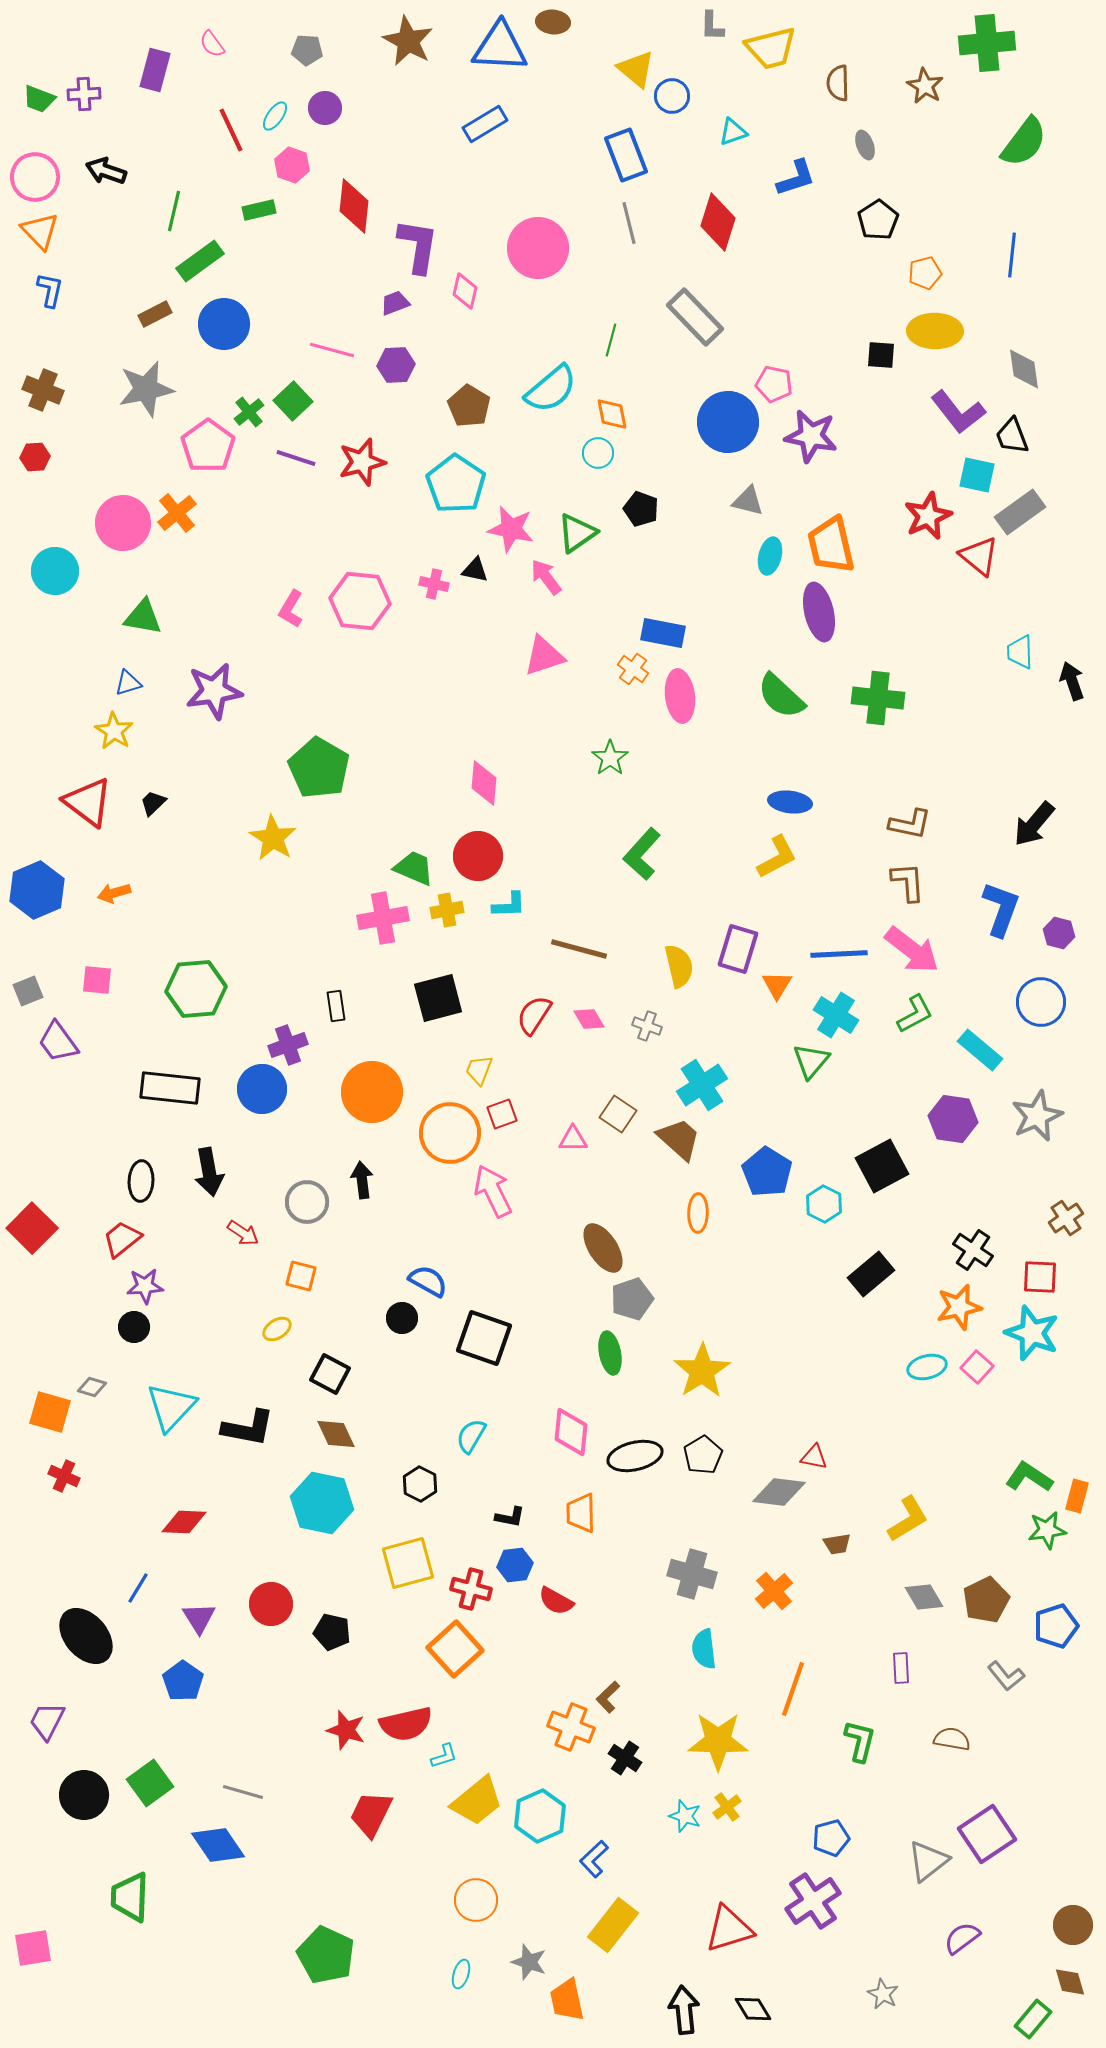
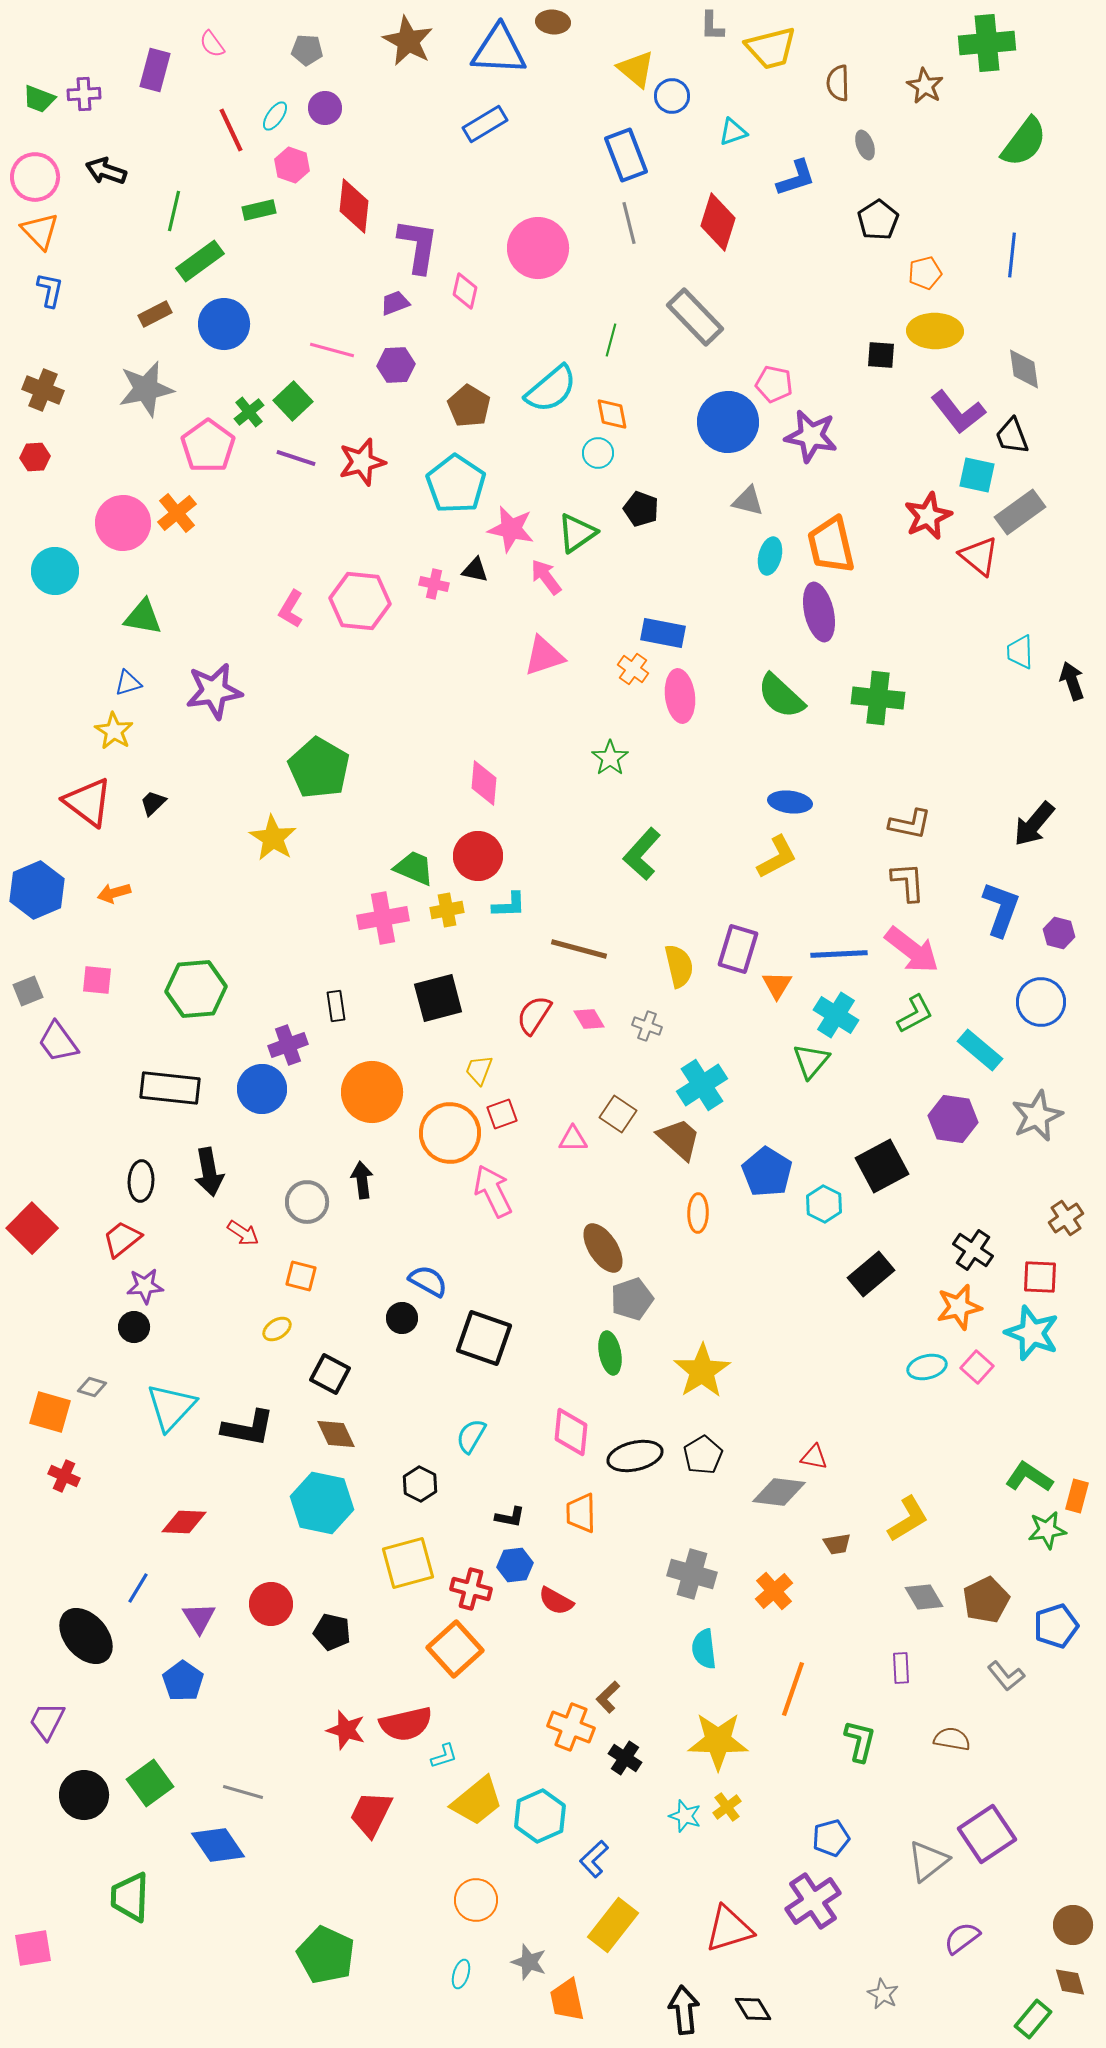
blue triangle at (500, 47): moved 1 px left, 3 px down
